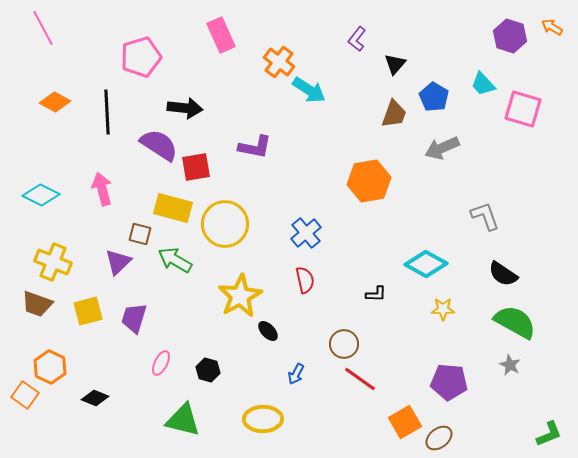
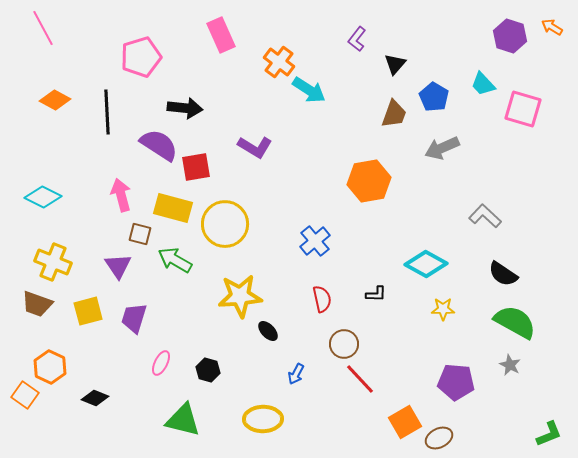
orange diamond at (55, 102): moved 2 px up
purple L-shape at (255, 147): rotated 20 degrees clockwise
pink arrow at (102, 189): moved 19 px right, 6 px down
cyan diamond at (41, 195): moved 2 px right, 2 px down
gray L-shape at (485, 216): rotated 28 degrees counterclockwise
blue cross at (306, 233): moved 9 px right, 8 px down
purple triangle at (118, 262): moved 4 px down; rotated 20 degrees counterclockwise
red semicircle at (305, 280): moved 17 px right, 19 px down
yellow star at (240, 296): rotated 24 degrees clockwise
red line at (360, 379): rotated 12 degrees clockwise
purple pentagon at (449, 382): moved 7 px right
brown ellipse at (439, 438): rotated 12 degrees clockwise
